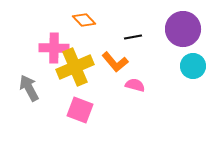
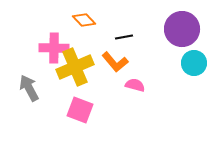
purple circle: moved 1 px left
black line: moved 9 px left
cyan circle: moved 1 px right, 3 px up
